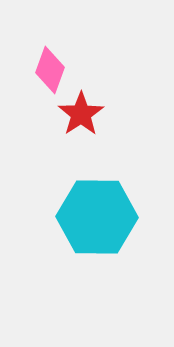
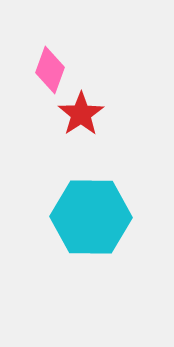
cyan hexagon: moved 6 px left
